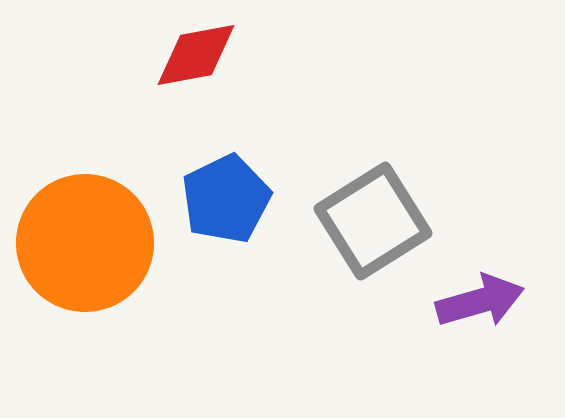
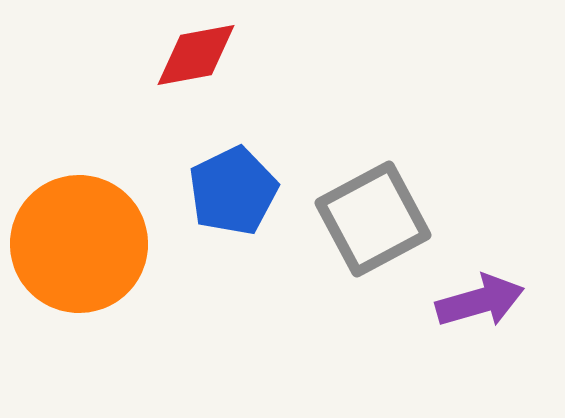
blue pentagon: moved 7 px right, 8 px up
gray square: moved 2 px up; rotated 4 degrees clockwise
orange circle: moved 6 px left, 1 px down
